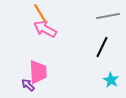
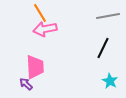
pink arrow: rotated 40 degrees counterclockwise
black line: moved 1 px right, 1 px down
pink trapezoid: moved 3 px left, 5 px up
cyan star: moved 1 px left, 1 px down
purple arrow: moved 2 px left, 1 px up
